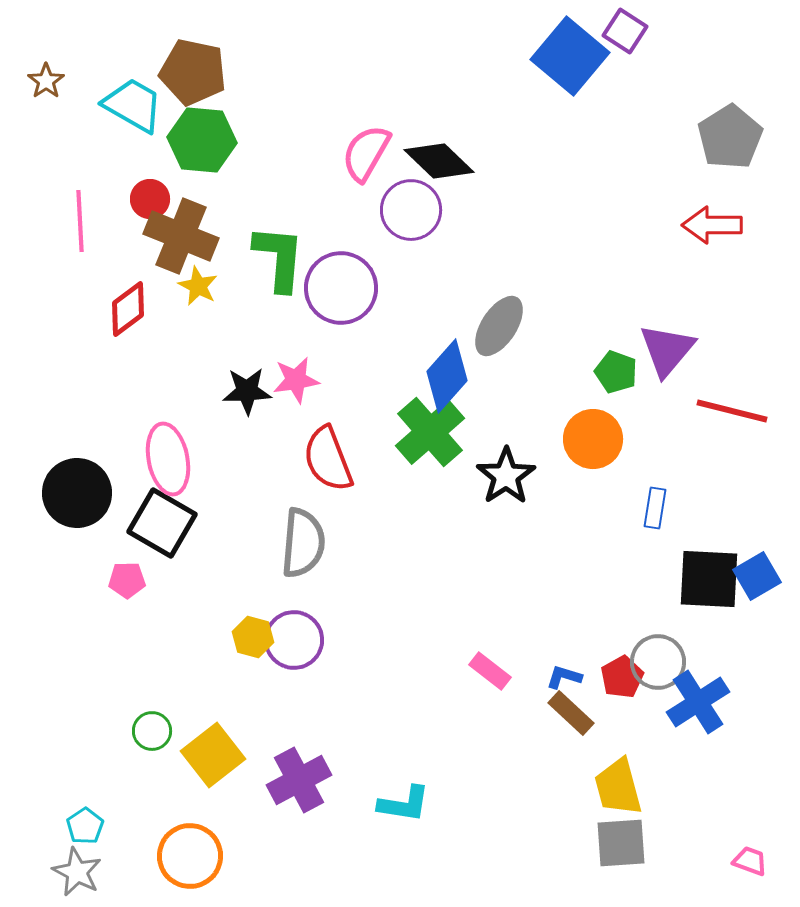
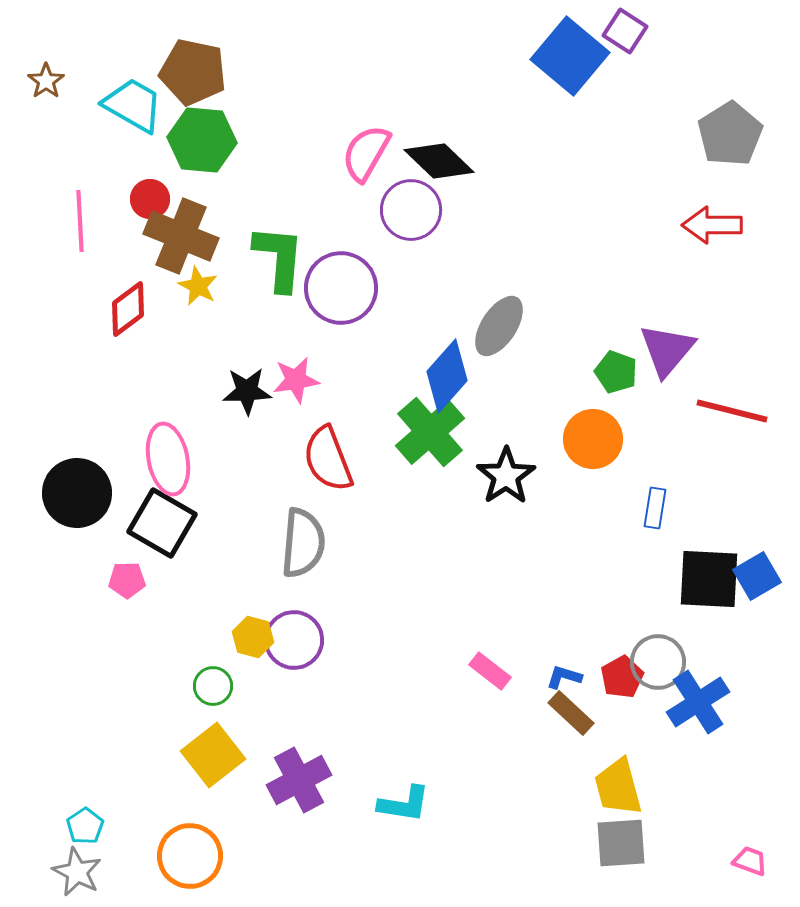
gray pentagon at (730, 137): moved 3 px up
green circle at (152, 731): moved 61 px right, 45 px up
